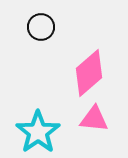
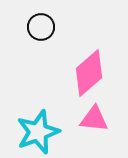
cyan star: rotated 15 degrees clockwise
